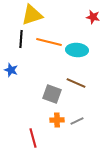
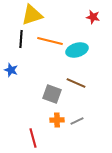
orange line: moved 1 px right, 1 px up
cyan ellipse: rotated 20 degrees counterclockwise
